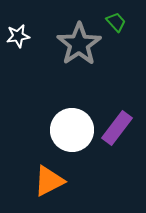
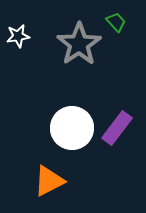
white circle: moved 2 px up
